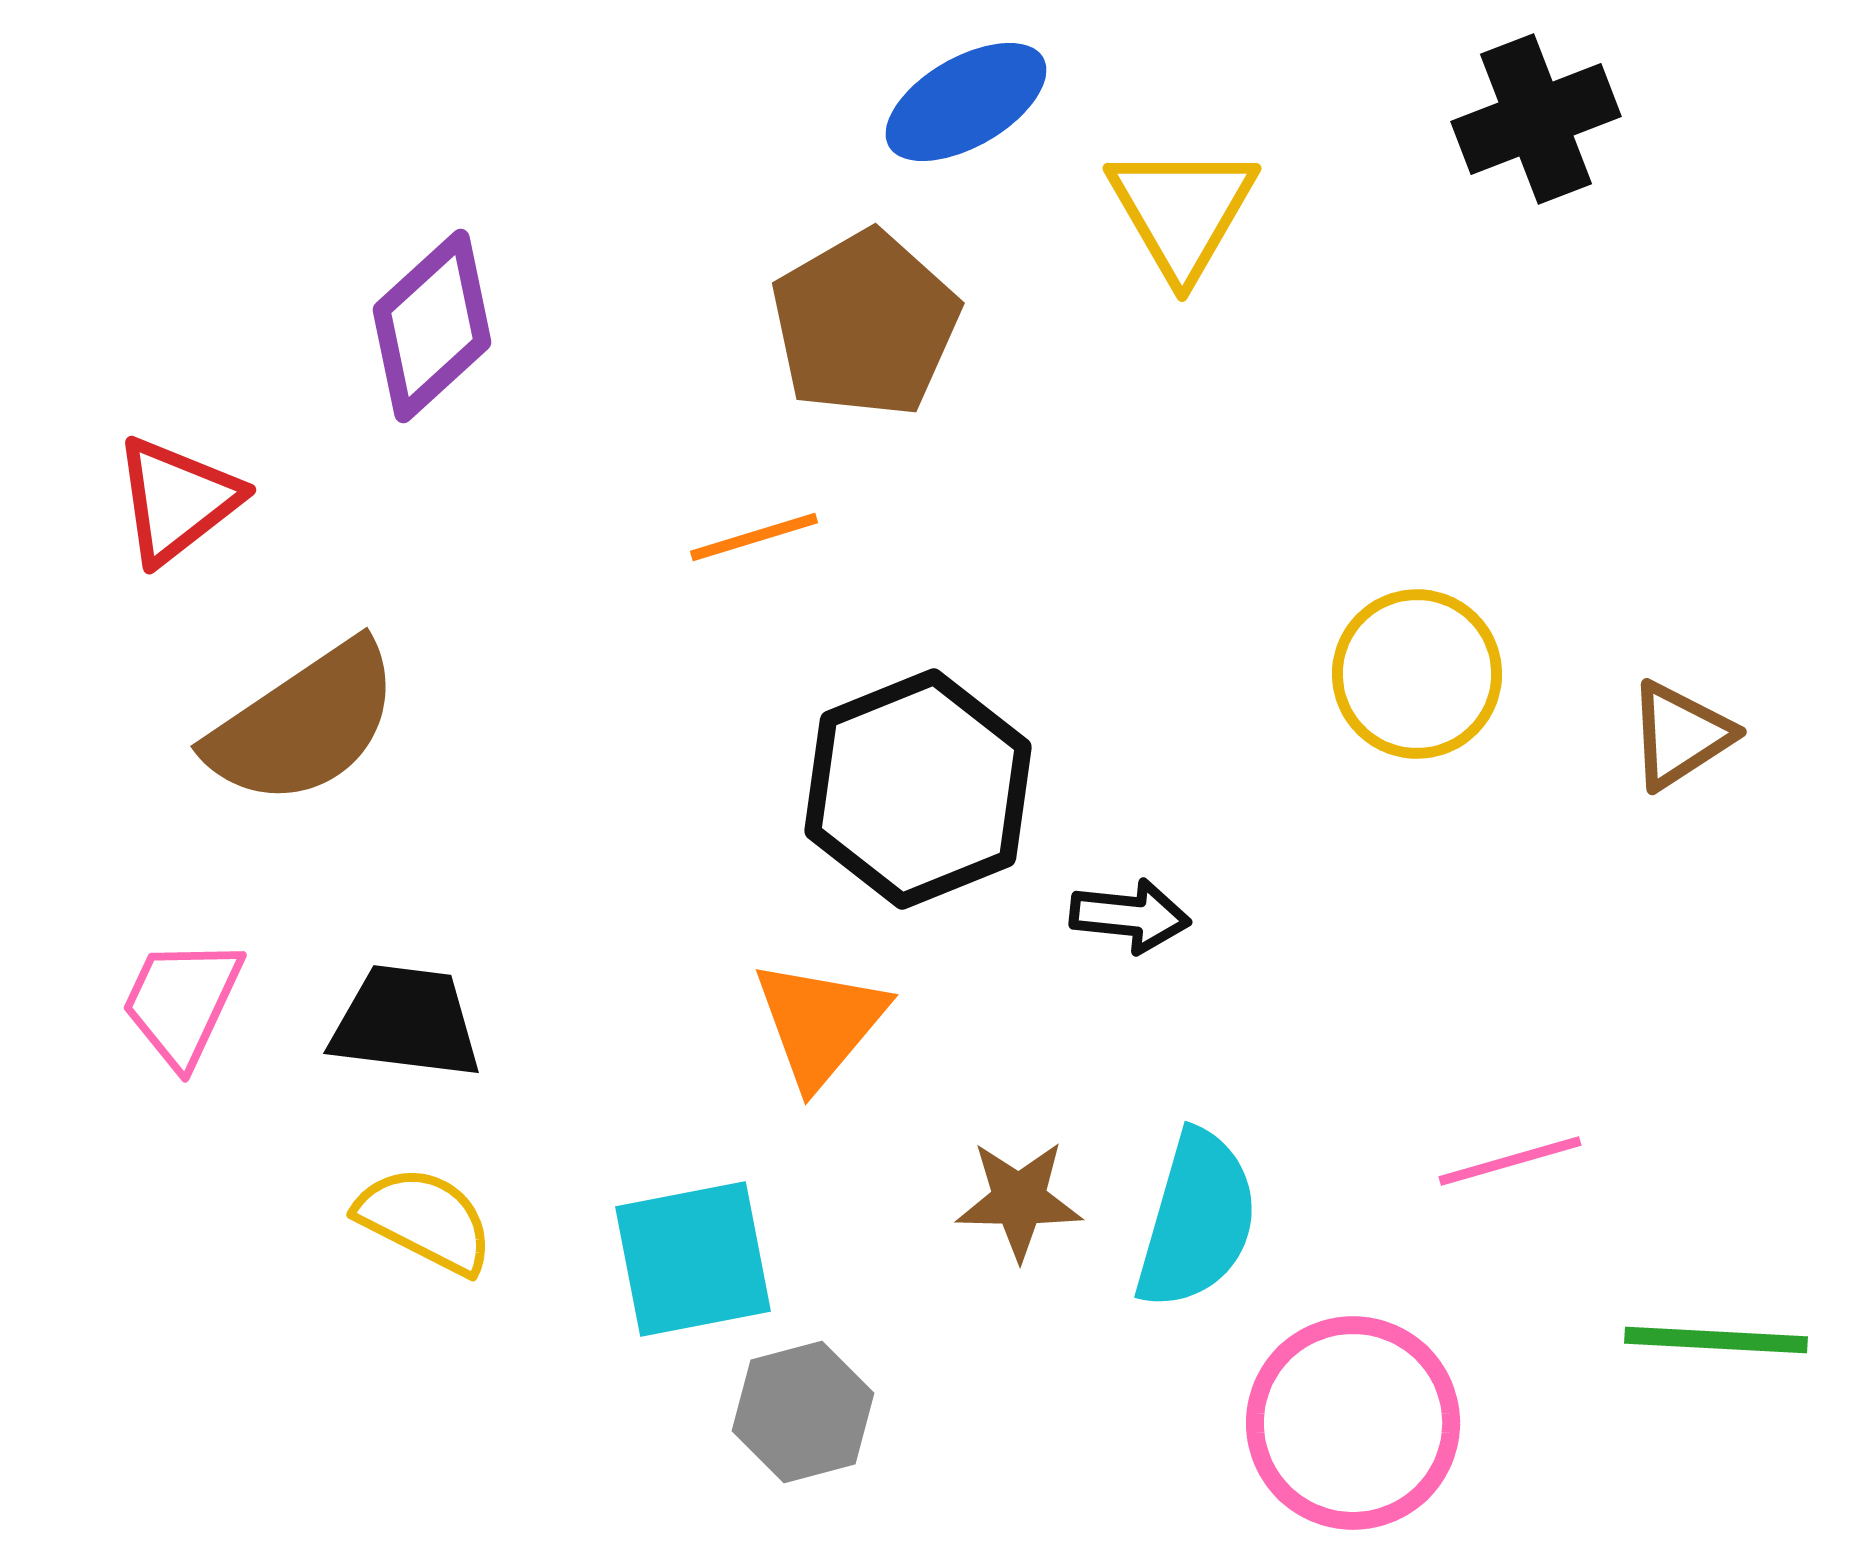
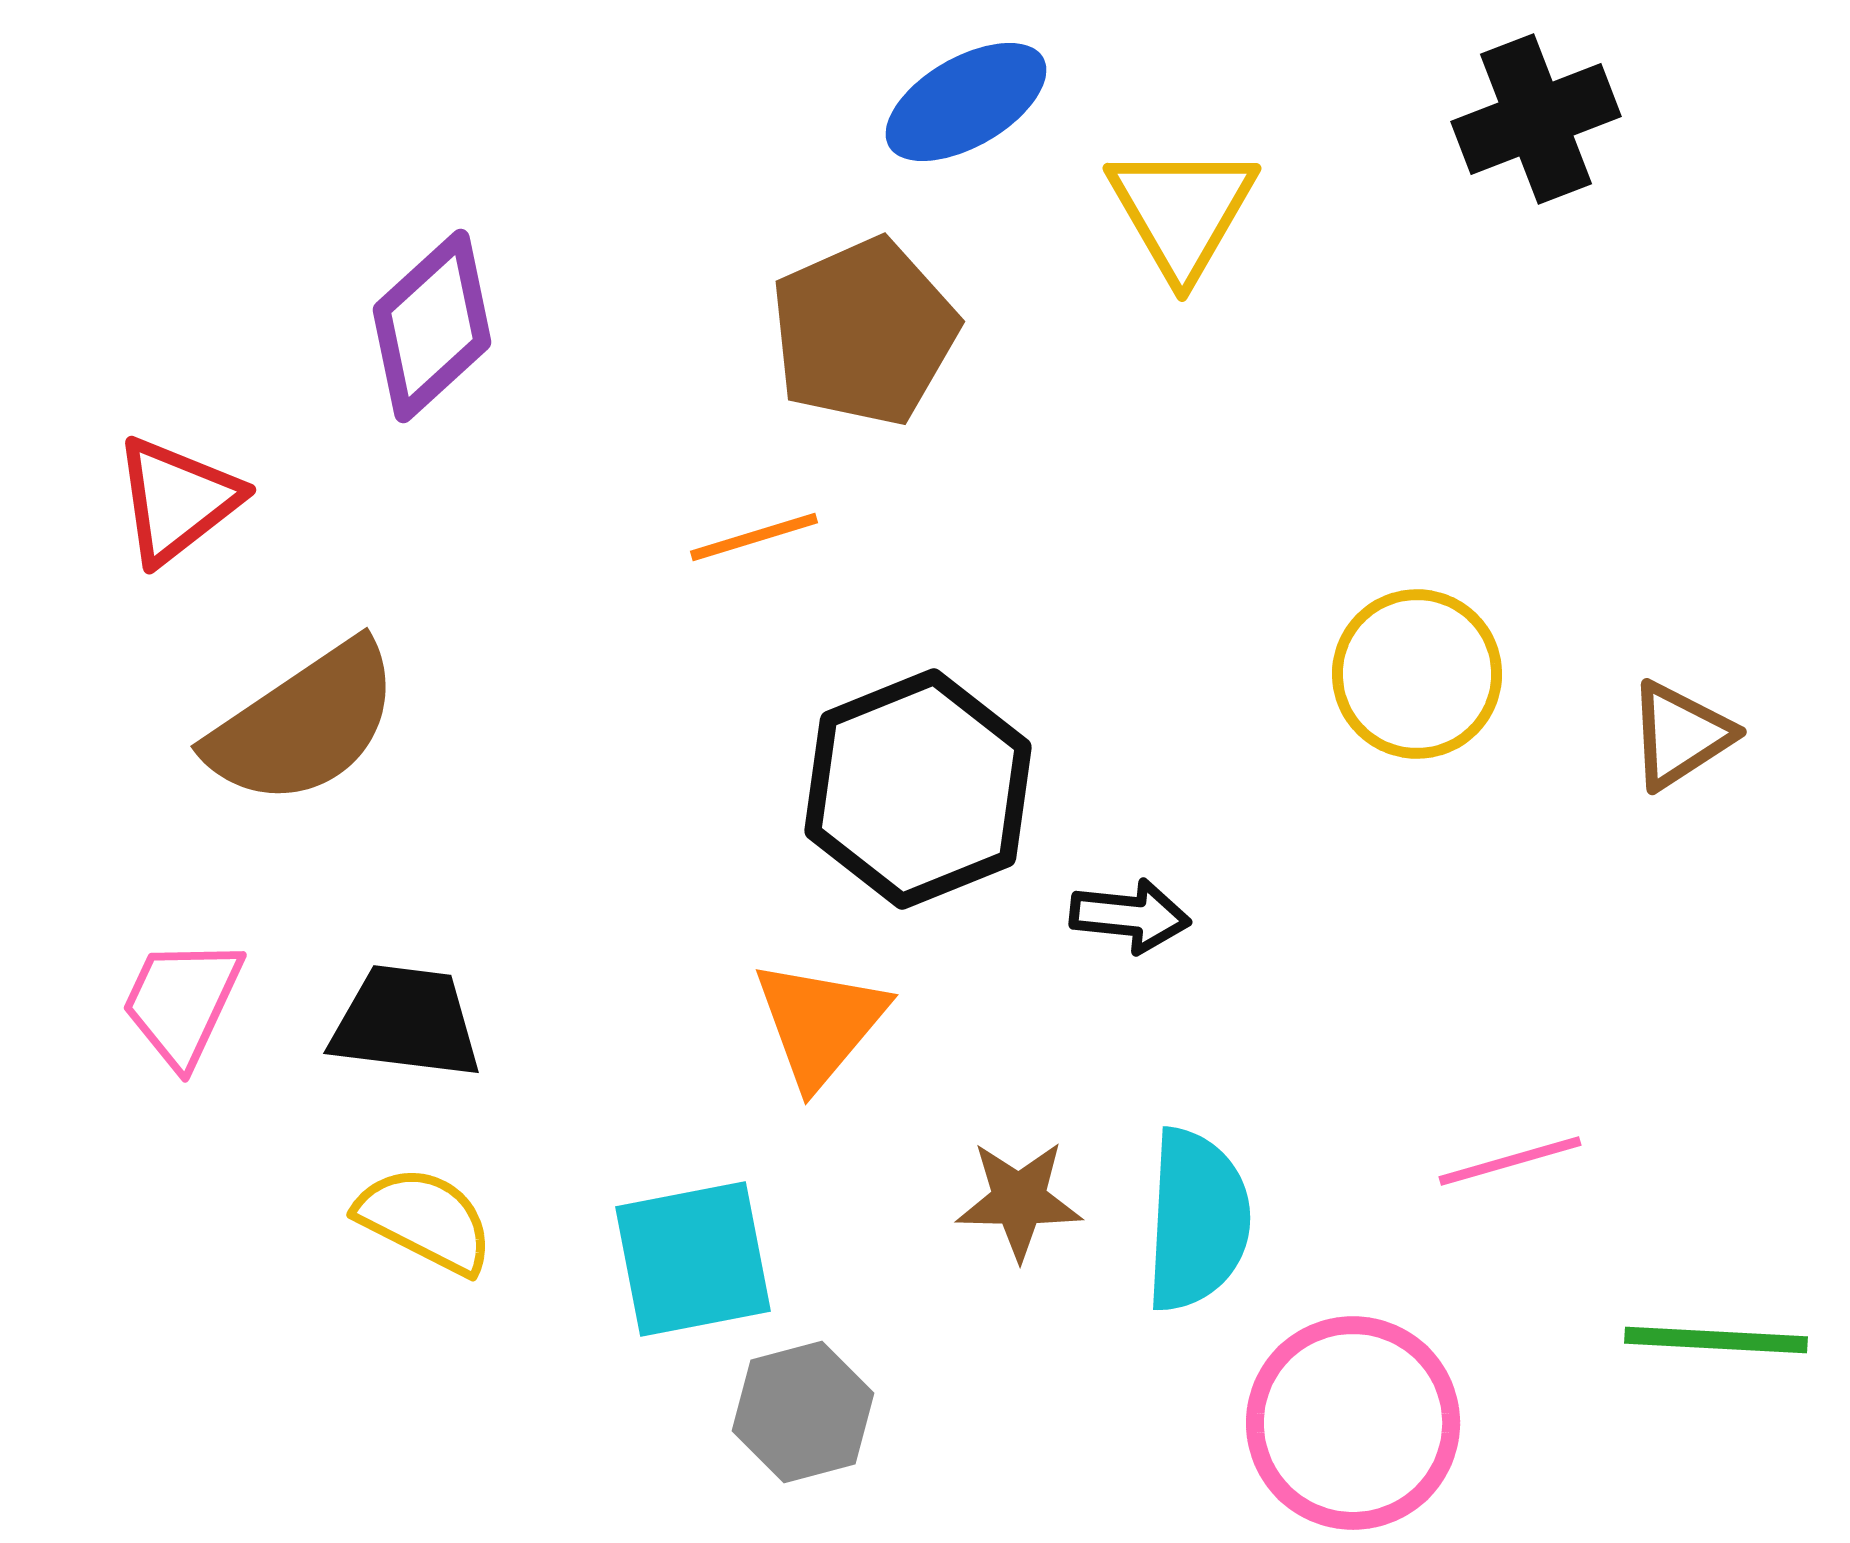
brown pentagon: moved 1 px left, 8 px down; rotated 6 degrees clockwise
cyan semicircle: rotated 13 degrees counterclockwise
